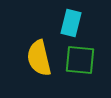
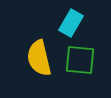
cyan rectangle: rotated 16 degrees clockwise
